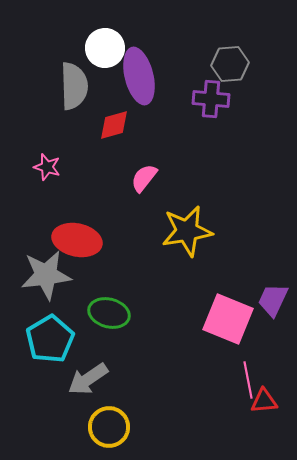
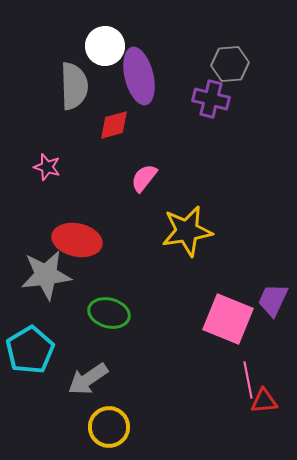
white circle: moved 2 px up
purple cross: rotated 9 degrees clockwise
cyan pentagon: moved 20 px left, 11 px down
